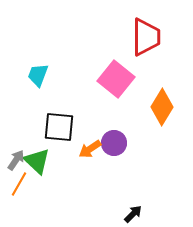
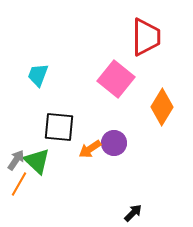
black arrow: moved 1 px up
